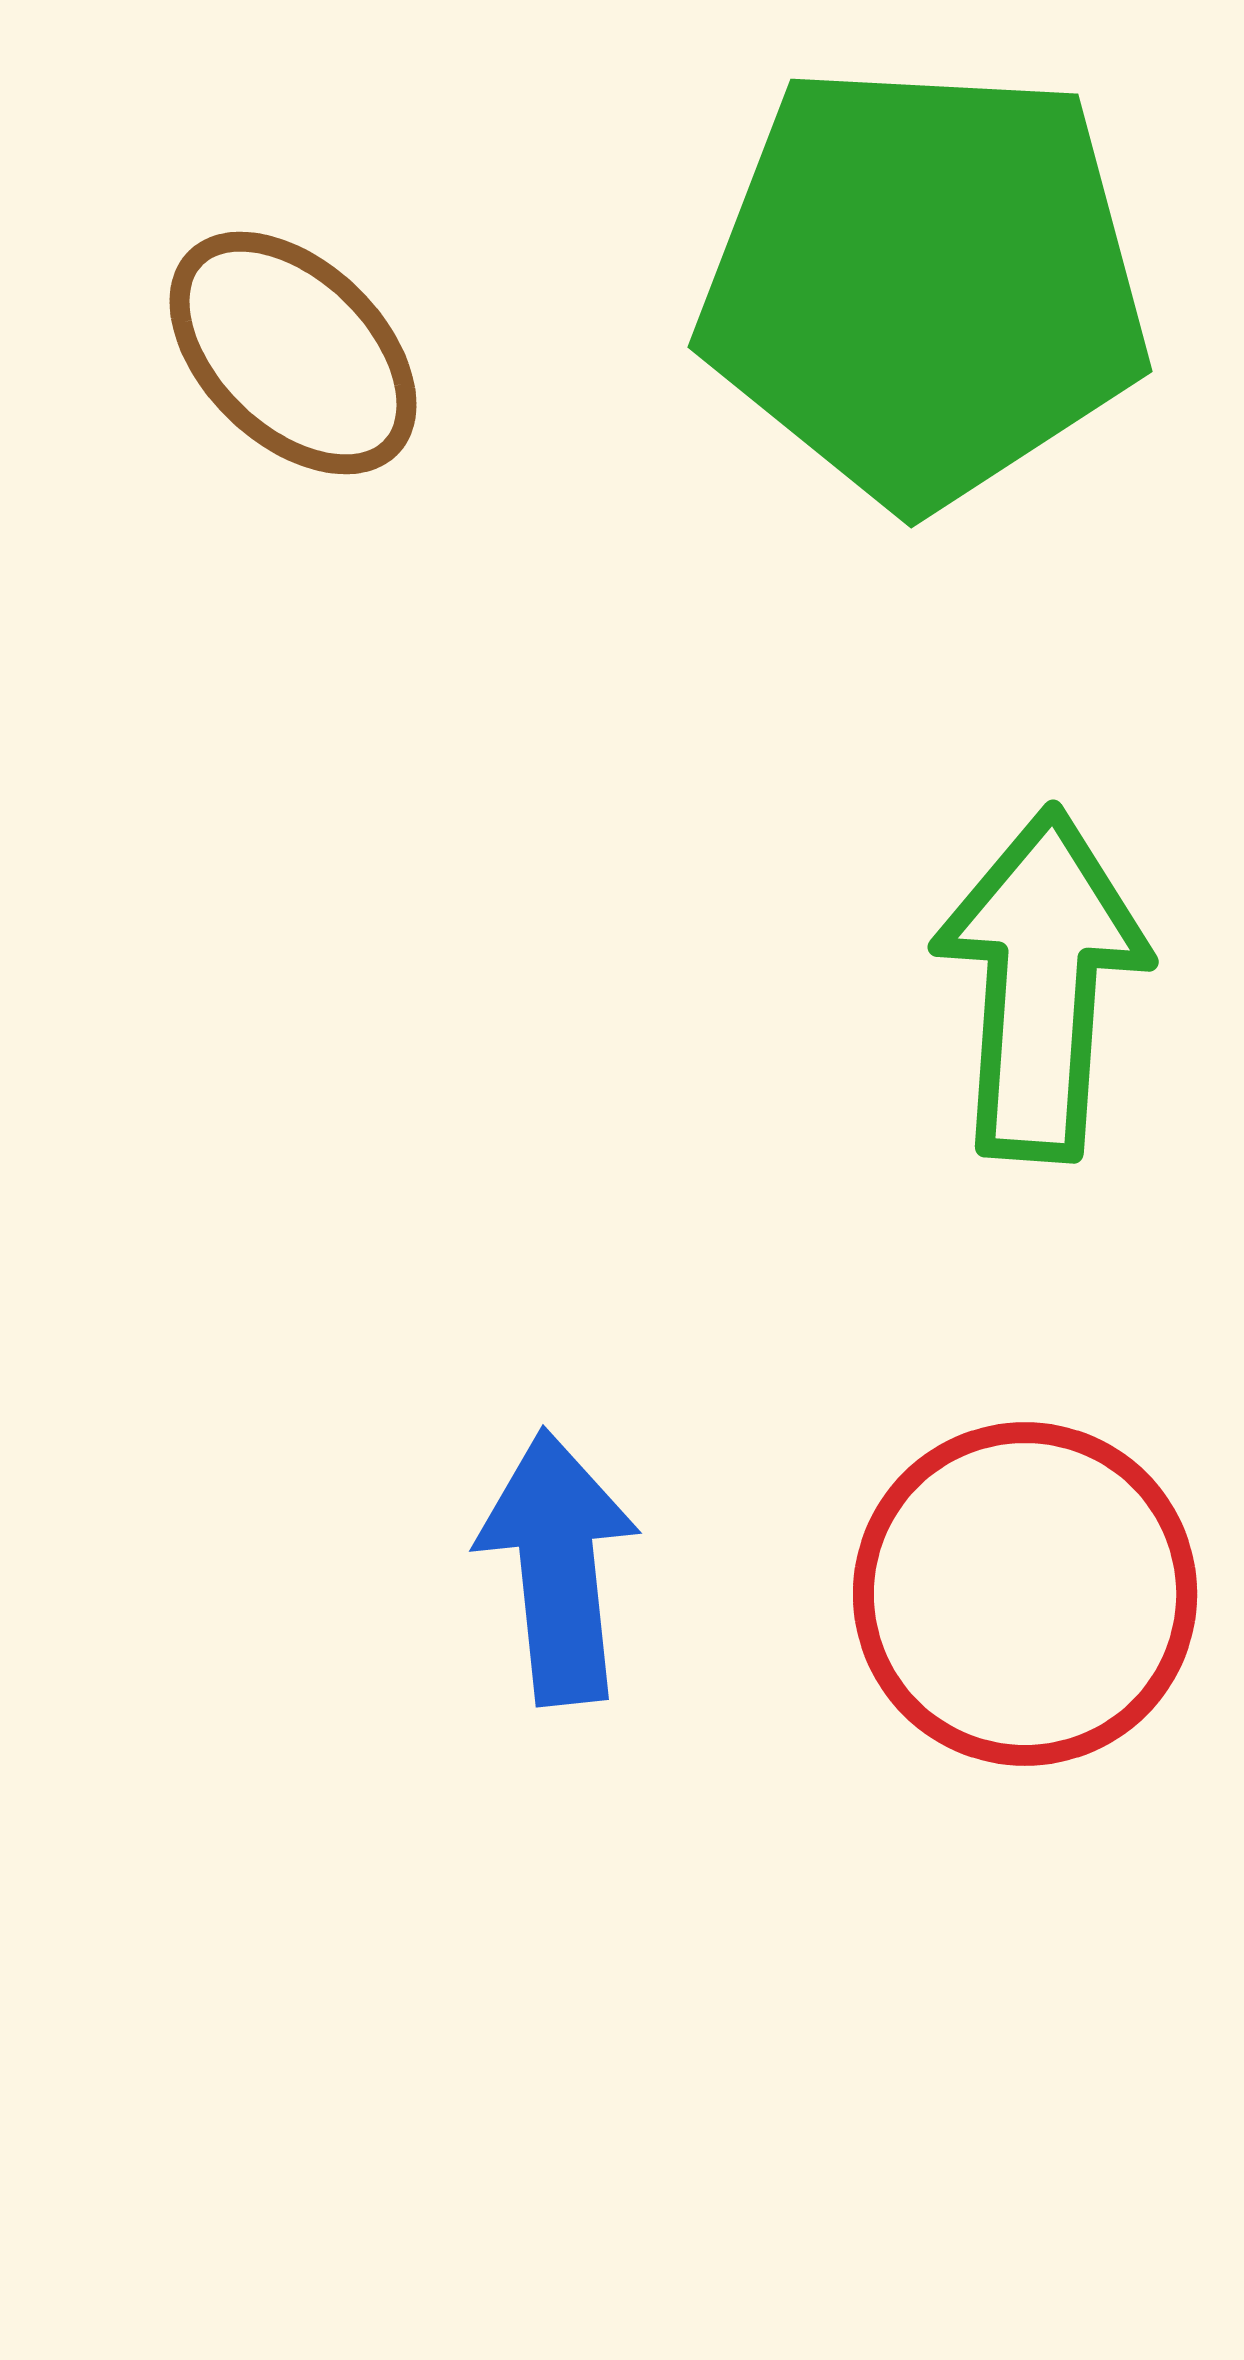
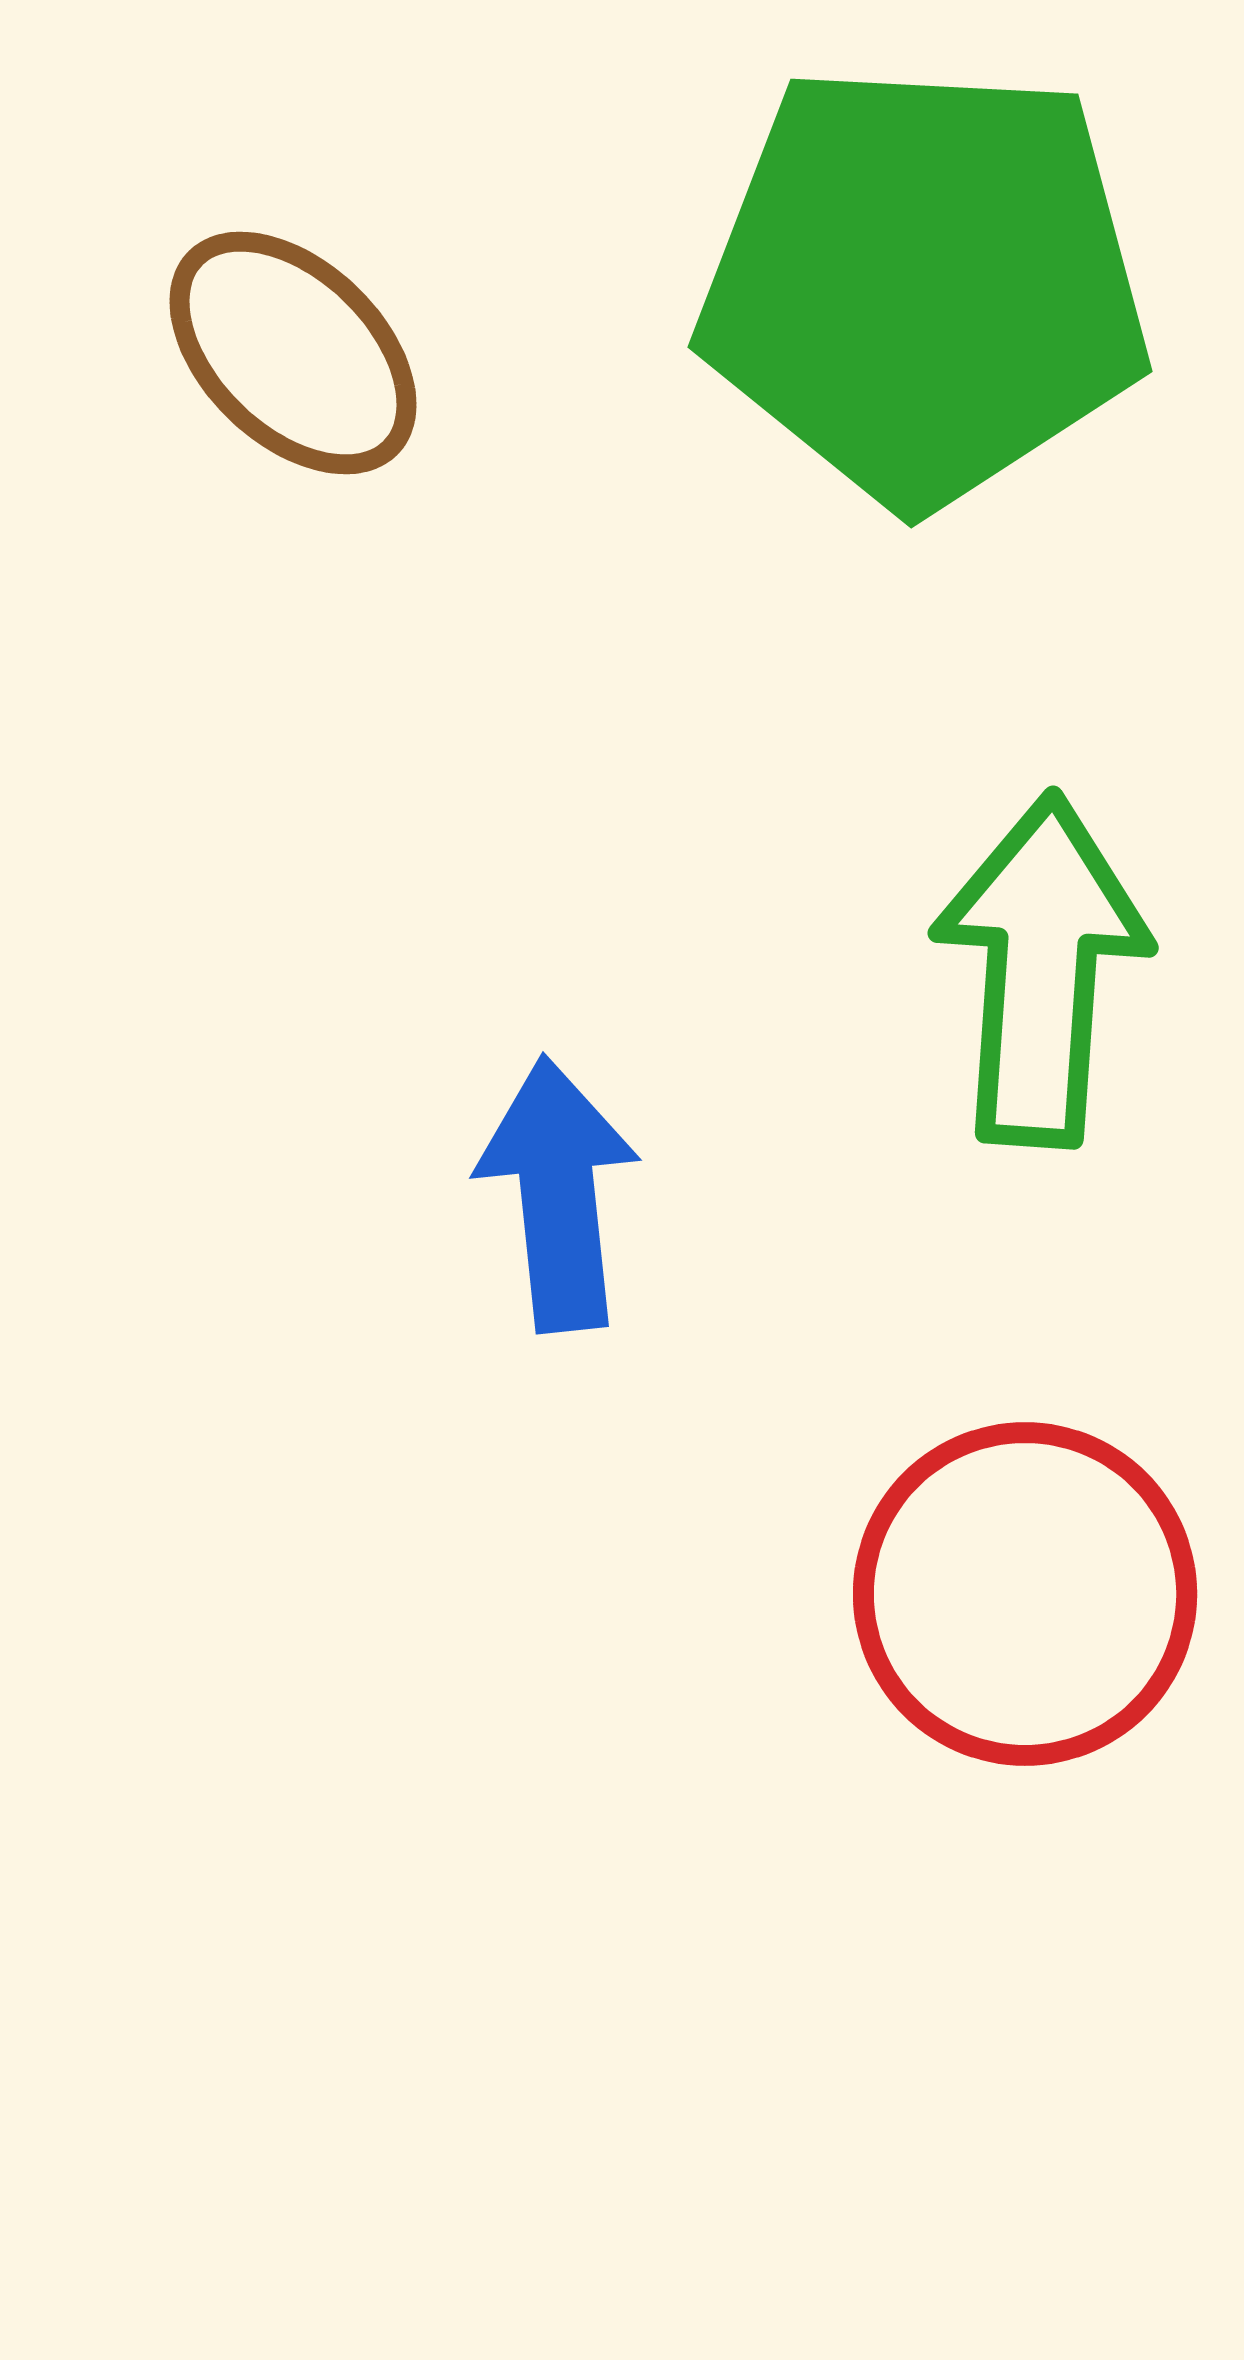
green arrow: moved 14 px up
blue arrow: moved 373 px up
